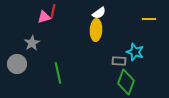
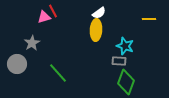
red line: rotated 40 degrees counterclockwise
cyan star: moved 10 px left, 6 px up
green line: rotated 30 degrees counterclockwise
